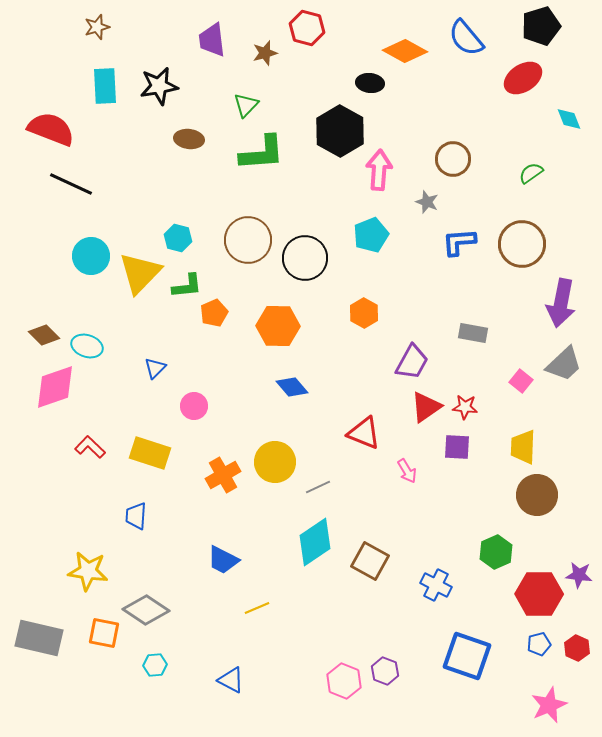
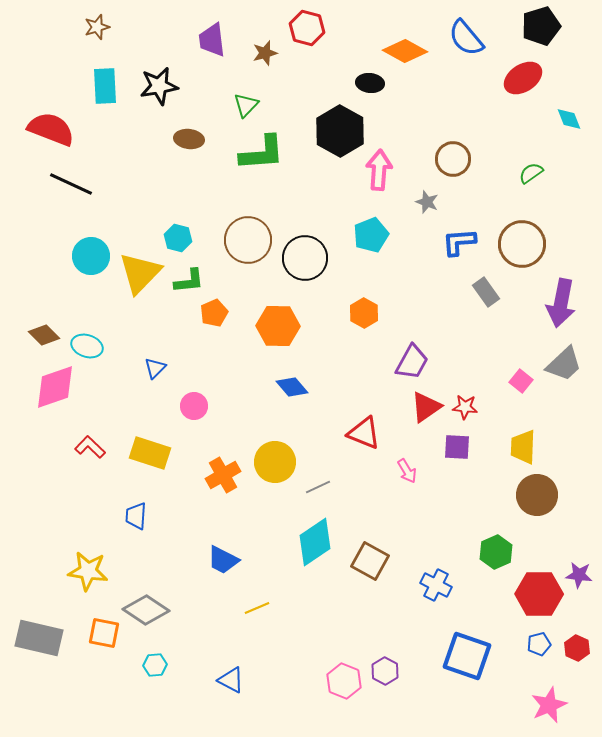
green L-shape at (187, 286): moved 2 px right, 5 px up
gray rectangle at (473, 333): moved 13 px right, 41 px up; rotated 44 degrees clockwise
purple hexagon at (385, 671): rotated 8 degrees clockwise
